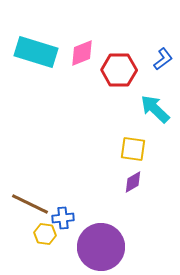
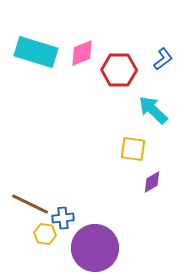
cyan arrow: moved 2 px left, 1 px down
purple diamond: moved 19 px right
purple circle: moved 6 px left, 1 px down
